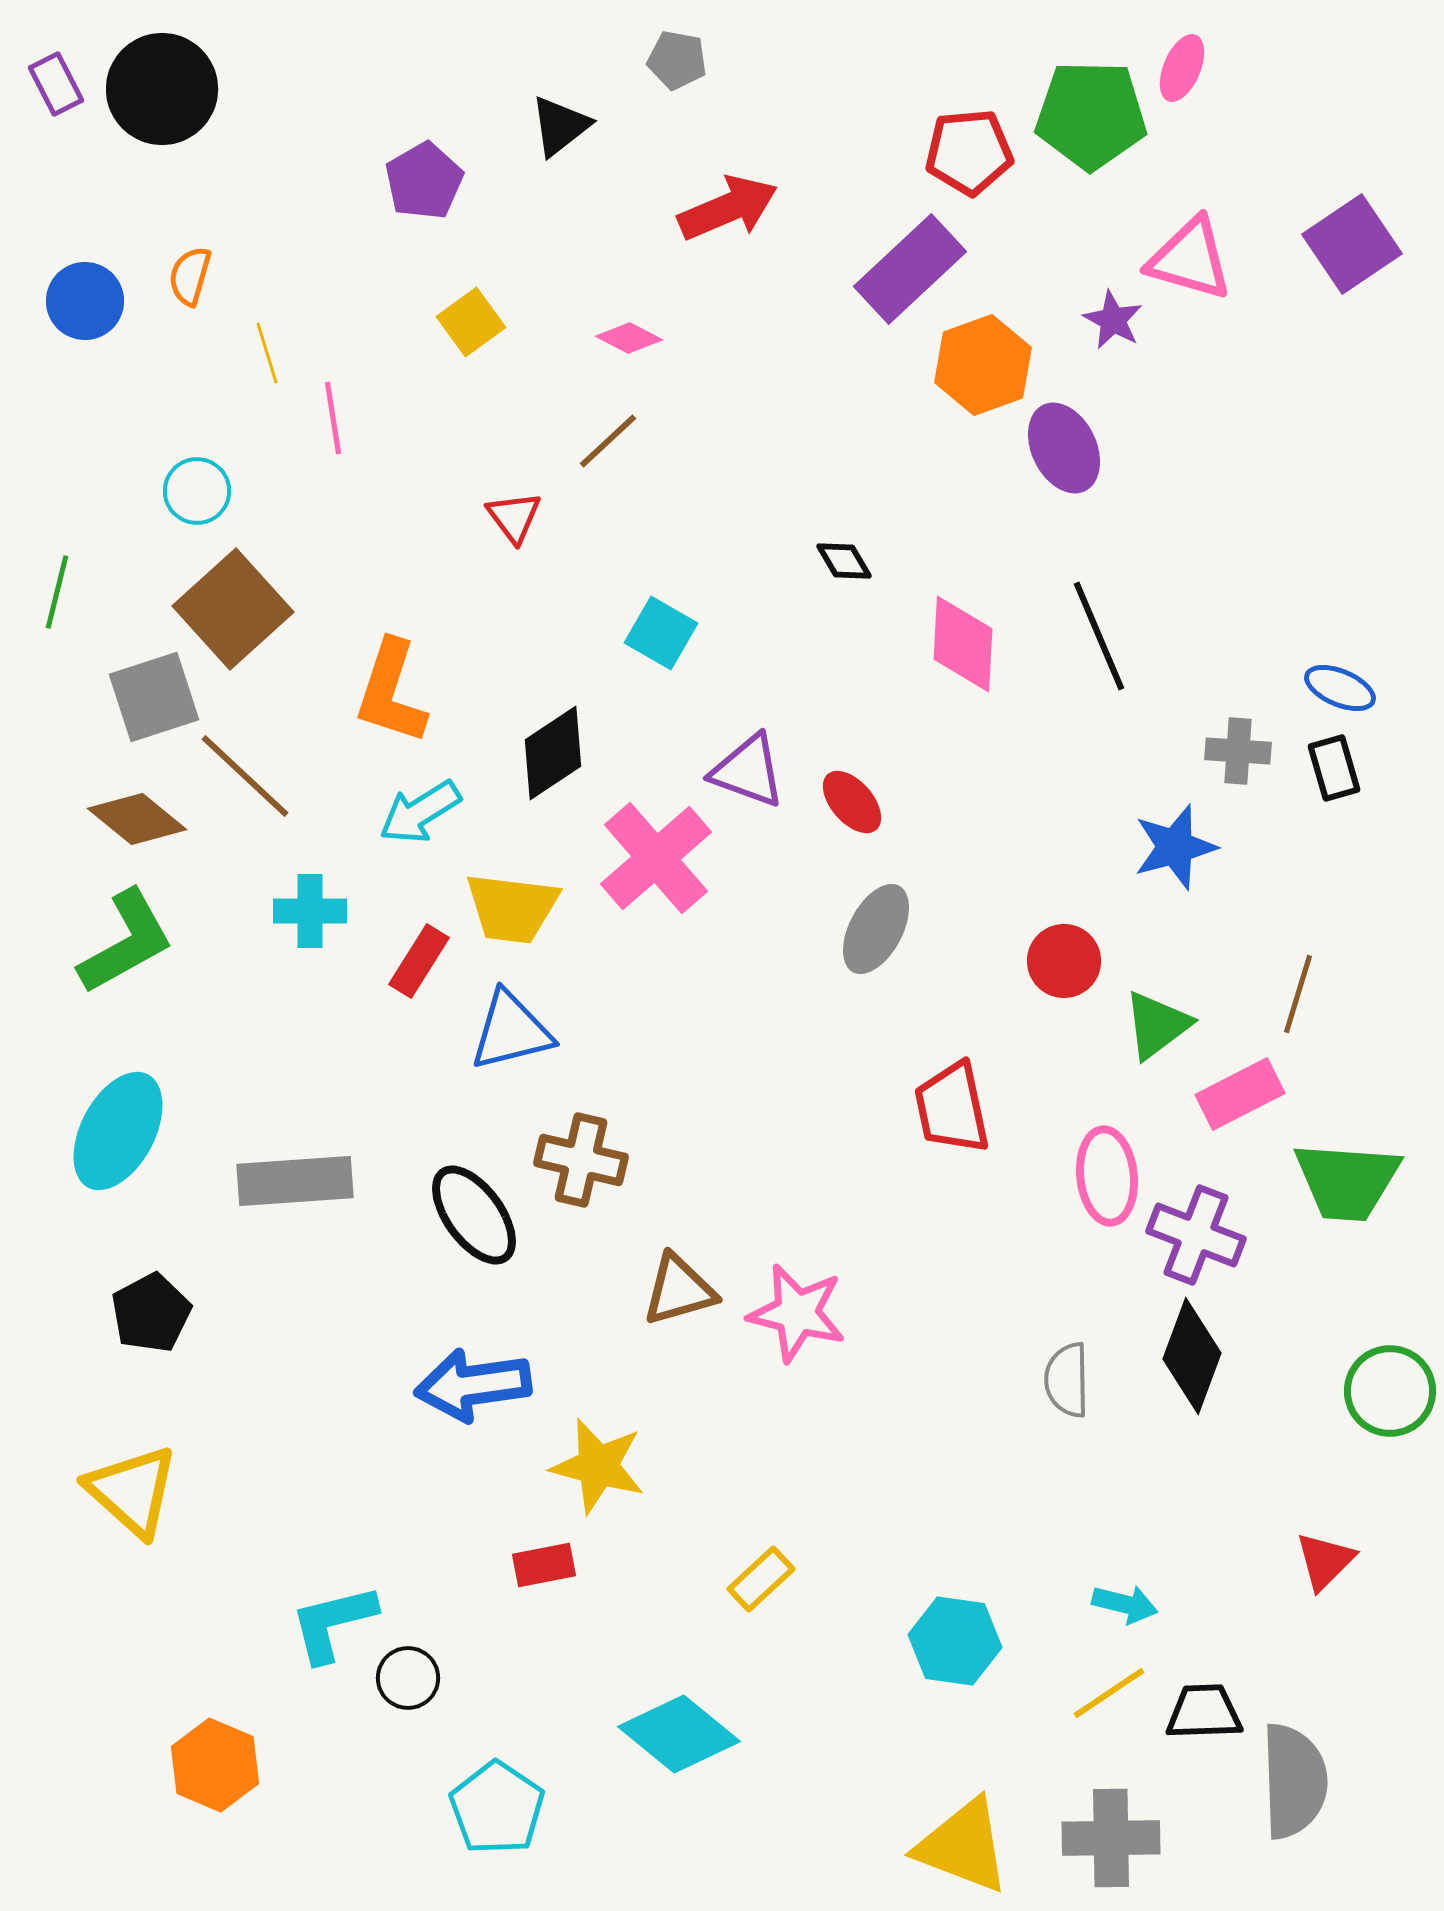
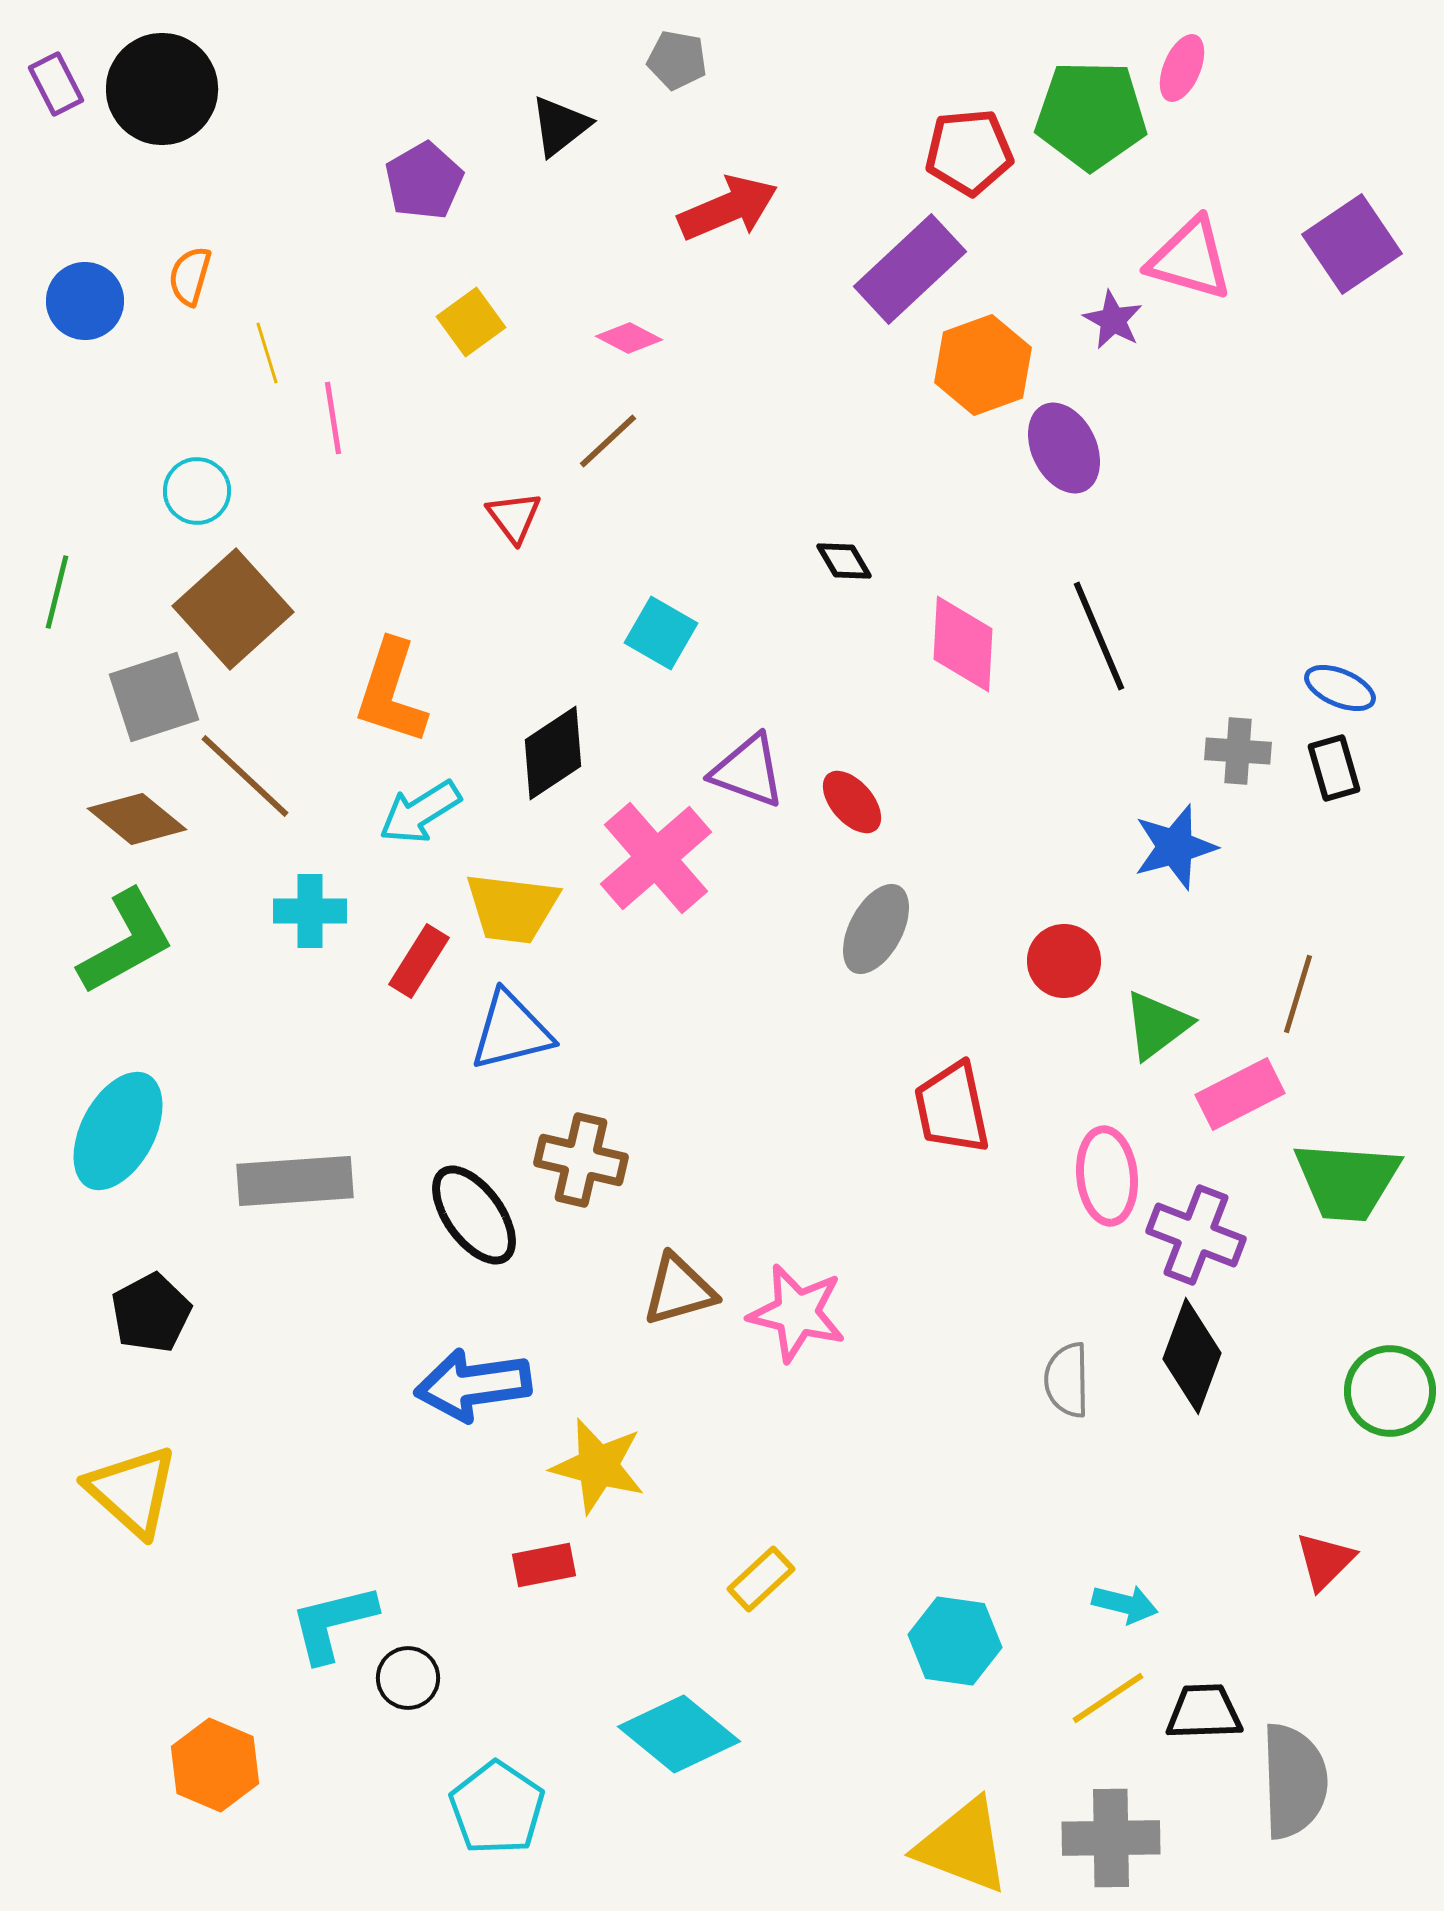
yellow line at (1109, 1693): moved 1 px left, 5 px down
